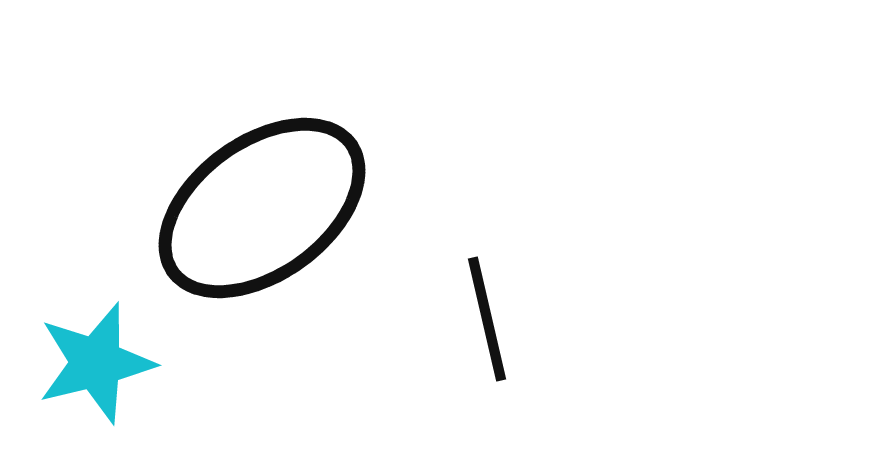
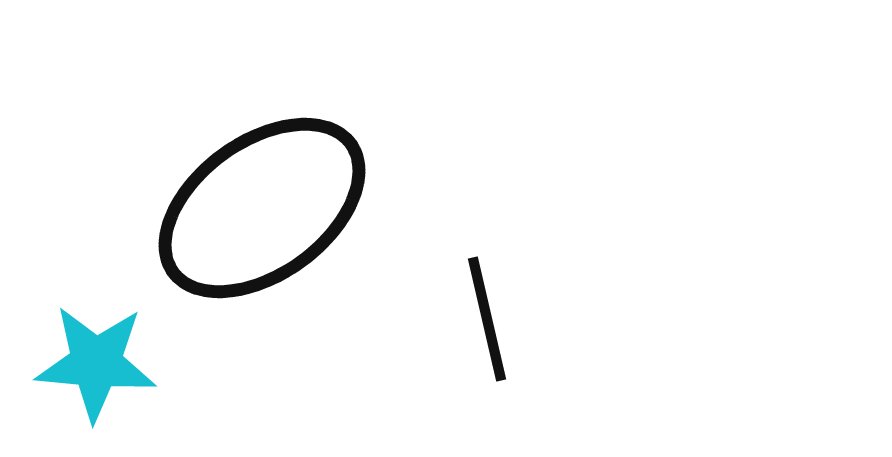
cyan star: rotated 19 degrees clockwise
